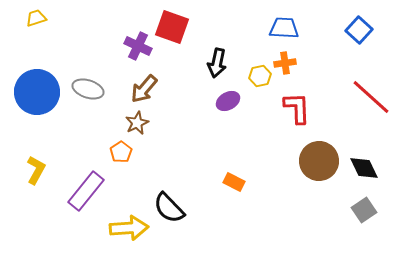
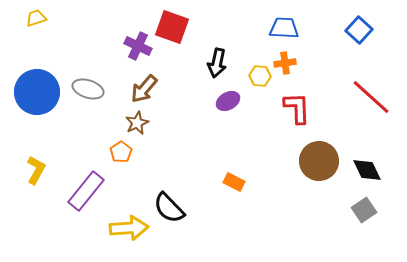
yellow hexagon: rotated 15 degrees clockwise
black diamond: moved 3 px right, 2 px down
